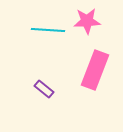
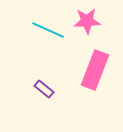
cyan line: rotated 20 degrees clockwise
